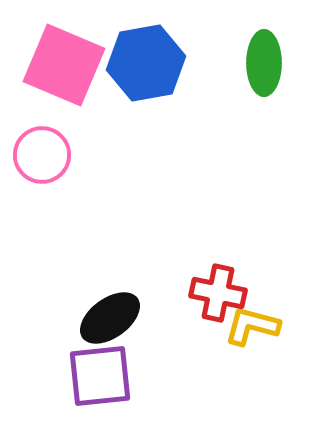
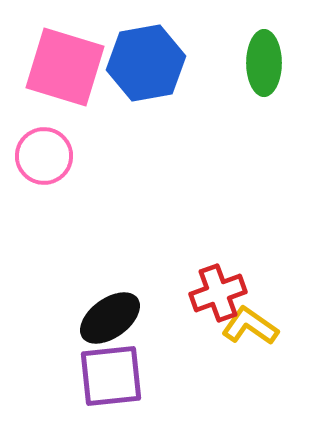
pink square: moved 1 px right, 2 px down; rotated 6 degrees counterclockwise
pink circle: moved 2 px right, 1 px down
red cross: rotated 32 degrees counterclockwise
yellow L-shape: moved 2 px left; rotated 20 degrees clockwise
purple square: moved 11 px right
